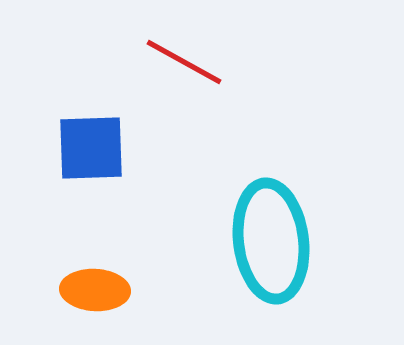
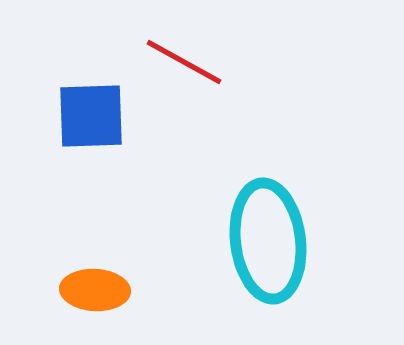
blue square: moved 32 px up
cyan ellipse: moved 3 px left
